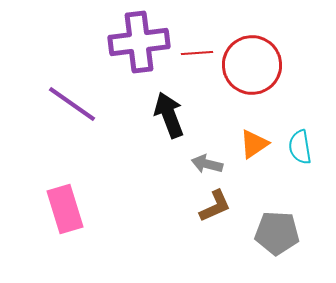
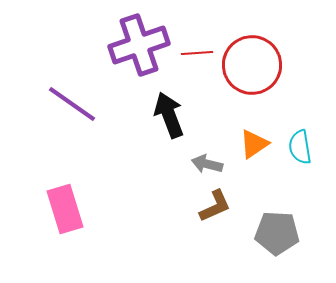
purple cross: moved 3 px down; rotated 12 degrees counterclockwise
